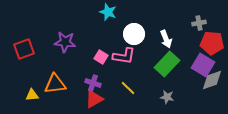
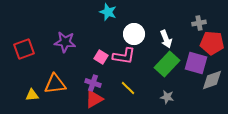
purple square: moved 7 px left, 2 px up; rotated 15 degrees counterclockwise
